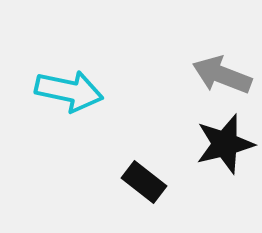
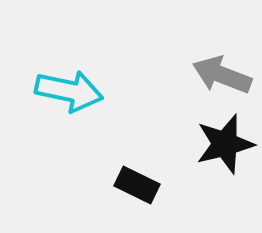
black rectangle: moved 7 px left, 3 px down; rotated 12 degrees counterclockwise
